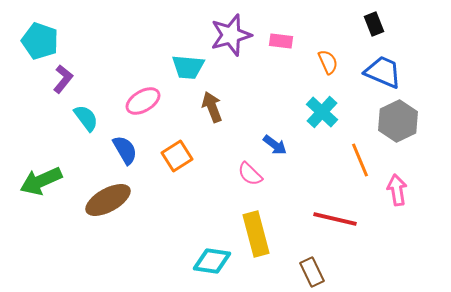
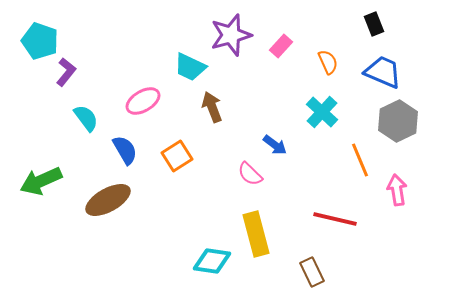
pink rectangle: moved 5 px down; rotated 55 degrees counterclockwise
cyan trapezoid: moved 2 px right; rotated 20 degrees clockwise
purple L-shape: moved 3 px right, 7 px up
